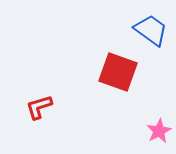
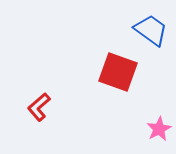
red L-shape: rotated 24 degrees counterclockwise
pink star: moved 2 px up
